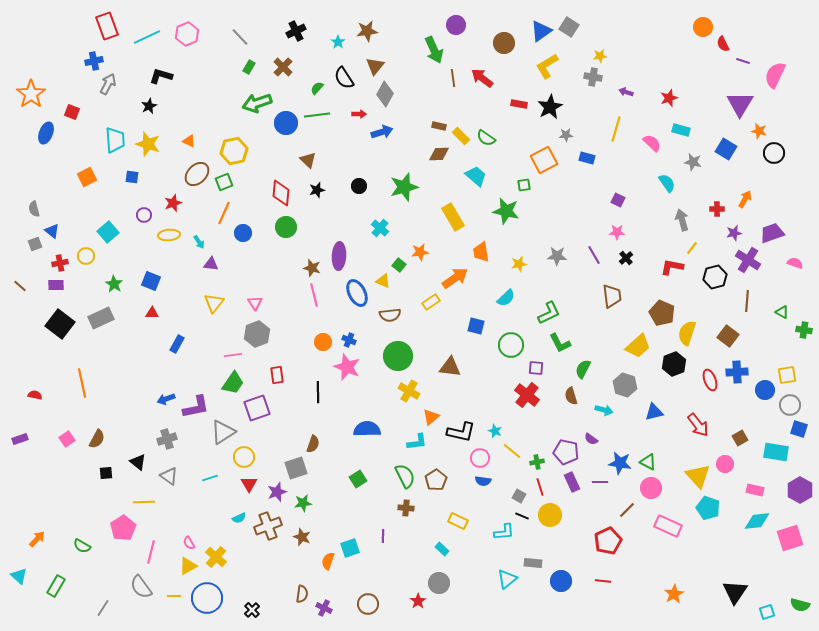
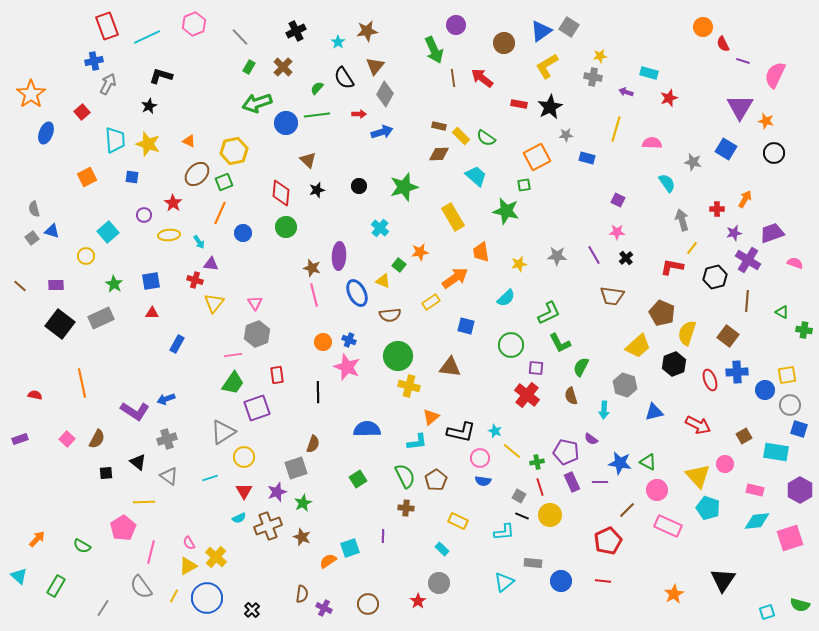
pink hexagon at (187, 34): moved 7 px right, 10 px up
purple triangle at (740, 104): moved 3 px down
red square at (72, 112): moved 10 px right; rotated 28 degrees clockwise
cyan rectangle at (681, 130): moved 32 px left, 57 px up
orange star at (759, 131): moved 7 px right, 10 px up
pink semicircle at (652, 143): rotated 42 degrees counterclockwise
orange square at (544, 160): moved 7 px left, 3 px up
red star at (173, 203): rotated 18 degrees counterclockwise
orange line at (224, 213): moved 4 px left
blue triangle at (52, 231): rotated 21 degrees counterclockwise
gray square at (35, 244): moved 3 px left, 6 px up; rotated 16 degrees counterclockwise
red cross at (60, 263): moved 135 px right, 17 px down; rotated 28 degrees clockwise
blue square at (151, 281): rotated 30 degrees counterclockwise
brown trapezoid at (612, 296): rotated 105 degrees clockwise
blue square at (476, 326): moved 10 px left
green semicircle at (583, 369): moved 2 px left, 2 px up
yellow cross at (409, 391): moved 5 px up; rotated 15 degrees counterclockwise
purple L-shape at (196, 407): moved 61 px left, 4 px down; rotated 44 degrees clockwise
cyan arrow at (604, 410): rotated 78 degrees clockwise
red arrow at (698, 425): rotated 25 degrees counterclockwise
brown square at (740, 438): moved 4 px right, 2 px up
pink square at (67, 439): rotated 14 degrees counterclockwise
red triangle at (249, 484): moved 5 px left, 7 px down
pink circle at (651, 488): moved 6 px right, 2 px down
green star at (303, 503): rotated 18 degrees counterclockwise
orange semicircle at (328, 561): rotated 36 degrees clockwise
cyan triangle at (507, 579): moved 3 px left, 3 px down
black triangle at (735, 592): moved 12 px left, 12 px up
yellow line at (174, 596): rotated 64 degrees counterclockwise
